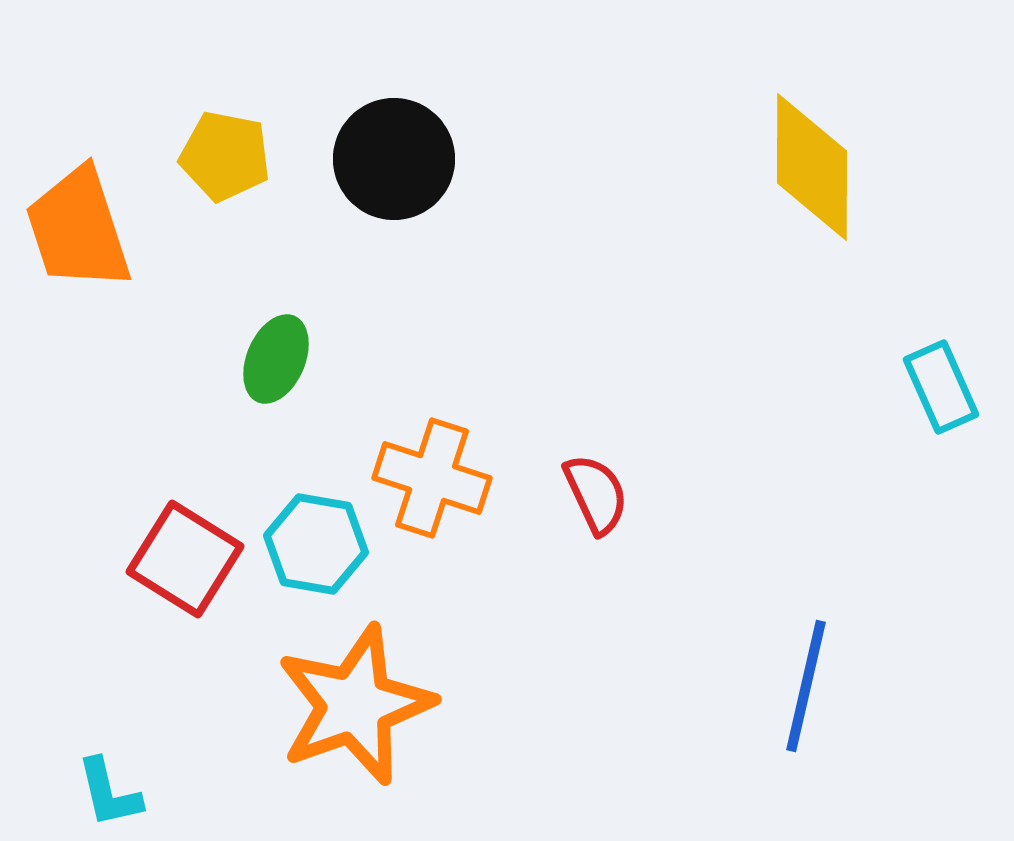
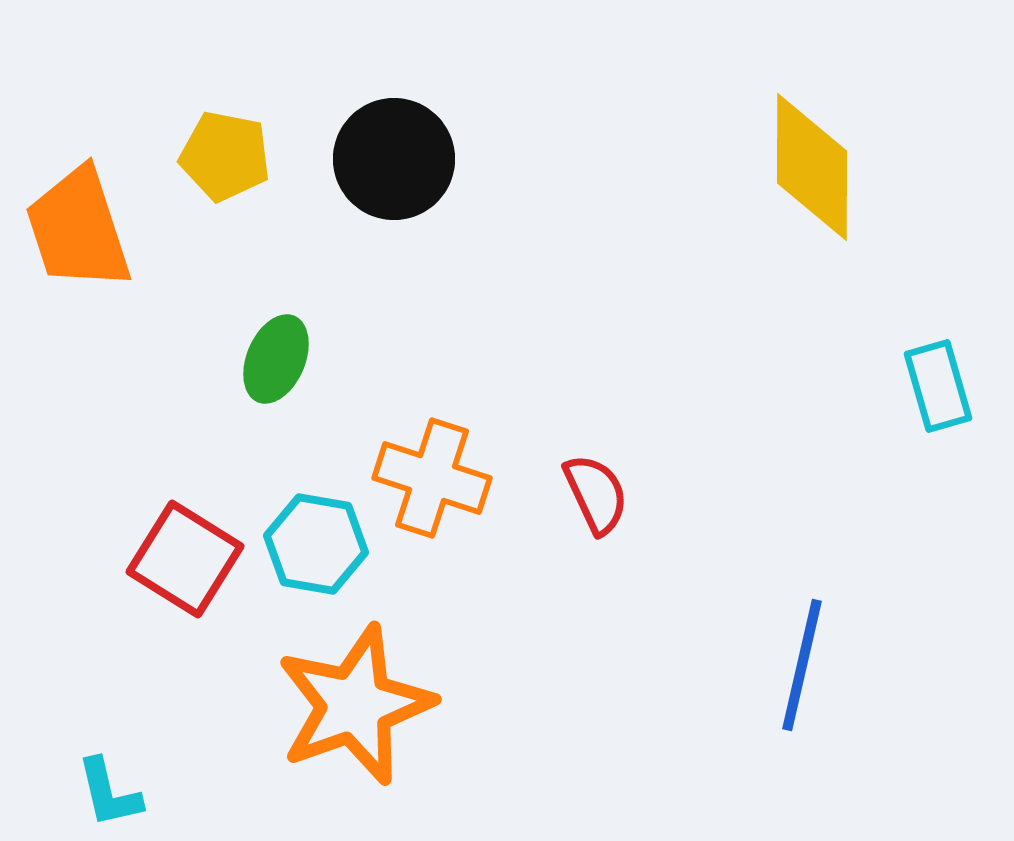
cyan rectangle: moved 3 px left, 1 px up; rotated 8 degrees clockwise
blue line: moved 4 px left, 21 px up
